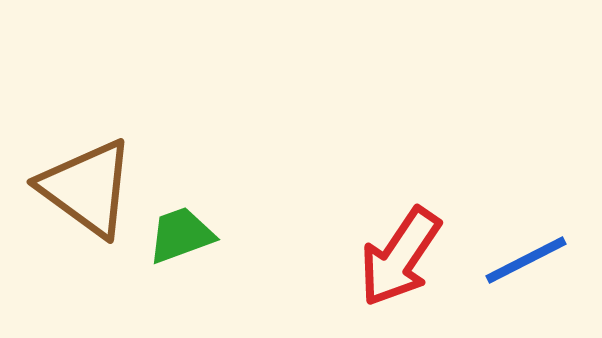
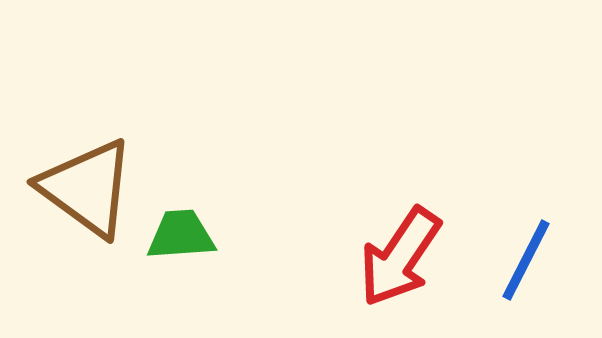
green trapezoid: rotated 16 degrees clockwise
blue line: rotated 36 degrees counterclockwise
